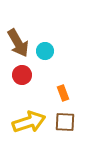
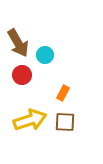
cyan circle: moved 4 px down
orange rectangle: rotated 49 degrees clockwise
yellow arrow: moved 1 px right, 2 px up
